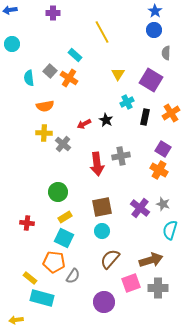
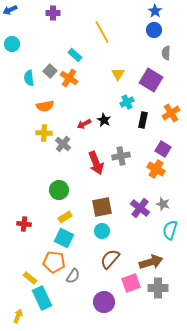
blue arrow at (10, 10): rotated 16 degrees counterclockwise
black rectangle at (145, 117): moved 2 px left, 3 px down
black star at (106, 120): moved 2 px left
red arrow at (97, 164): moved 1 px left, 1 px up; rotated 15 degrees counterclockwise
orange cross at (159, 170): moved 3 px left, 1 px up
green circle at (58, 192): moved 1 px right, 2 px up
red cross at (27, 223): moved 3 px left, 1 px down
brown arrow at (151, 260): moved 2 px down
cyan rectangle at (42, 298): rotated 50 degrees clockwise
yellow arrow at (16, 320): moved 2 px right, 4 px up; rotated 120 degrees clockwise
